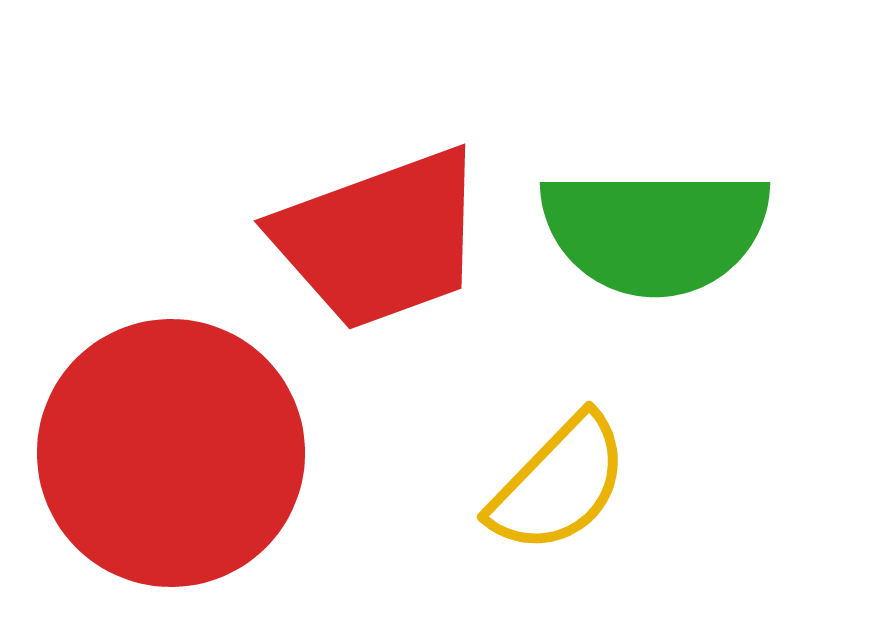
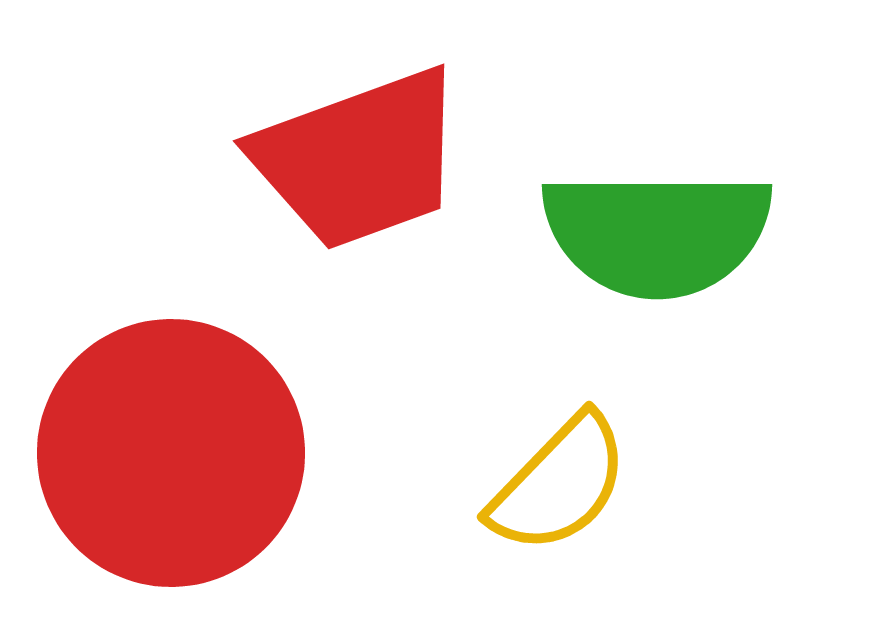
green semicircle: moved 2 px right, 2 px down
red trapezoid: moved 21 px left, 80 px up
